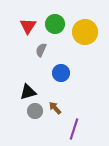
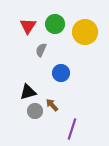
brown arrow: moved 3 px left, 3 px up
purple line: moved 2 px left
